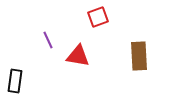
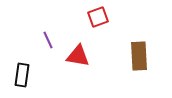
black rectangle: moved 7 px right, 6 px up
